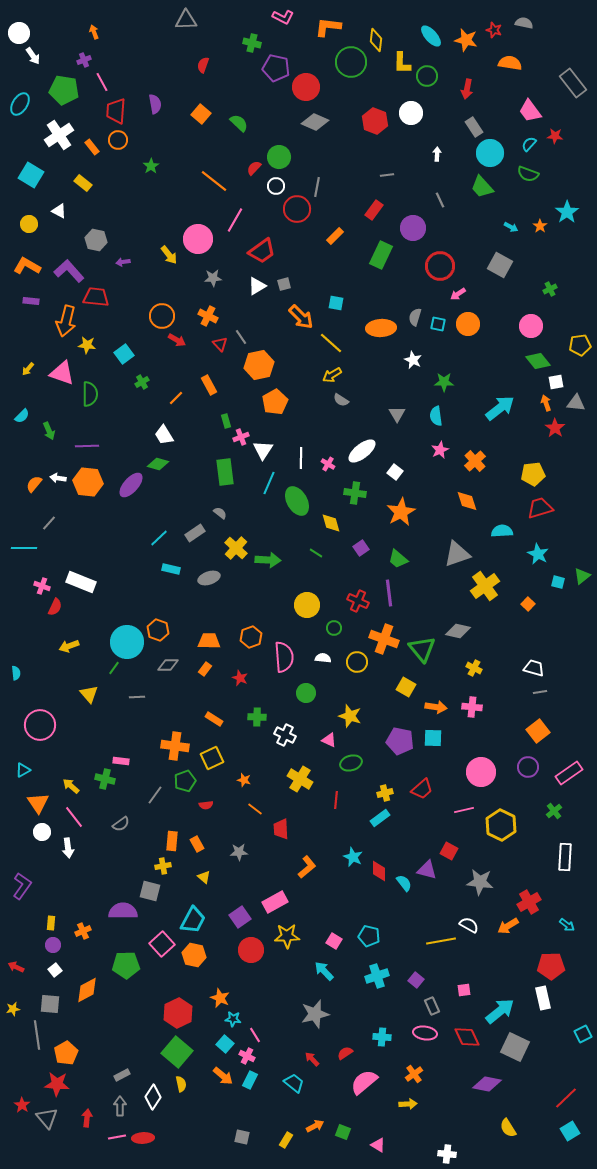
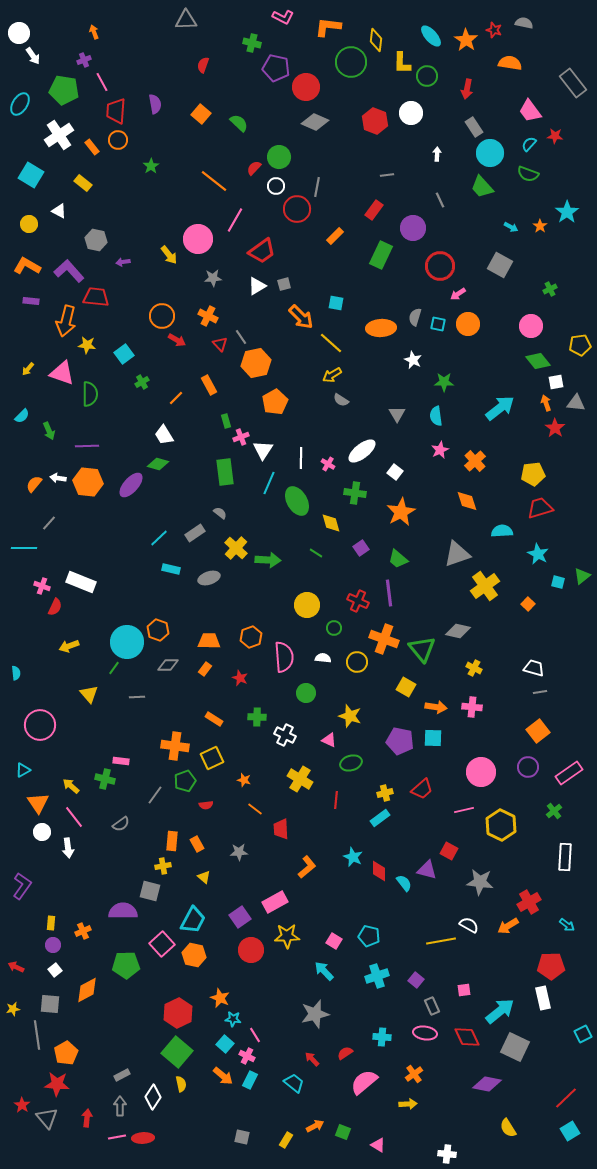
orange star at (466, 40): rotated 20 degrees clockwise
orange hexagon at (259, 365): moved 3 px left, 2 px up
